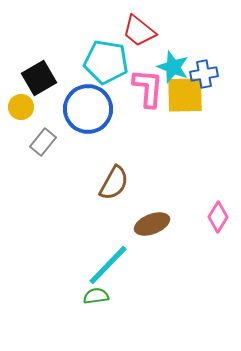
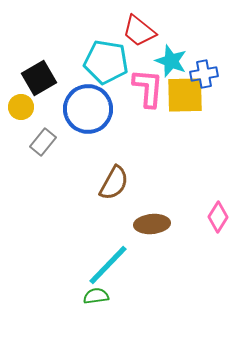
cyan star: moved 2 px left, 6 px up
brown ellipse: rotated 16 degrees clockwise
